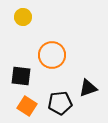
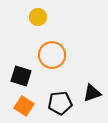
yellow circle: moved 15 px right
black square: rotated 10 degrees clockwise
black triangle: moved 4 px right, 5 px down
orange square: moved 3 px left
